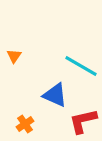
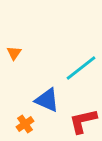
orange triangle: moved 3 px up
cyan line: moved 2 px down; rotated 68 degrees counterclockwise
blue triangle: moved 8 px left, 5 px down
